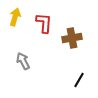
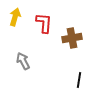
black line: rotated 21 degrees counterclockwise
